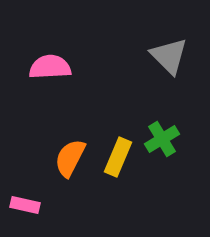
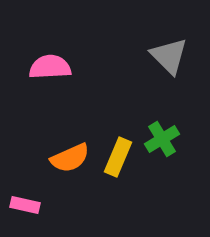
orange semicircle: rotated 141 degrees counterclockwise
